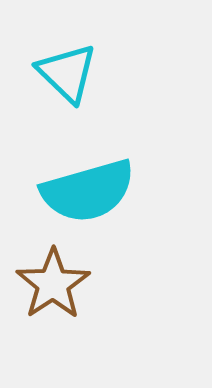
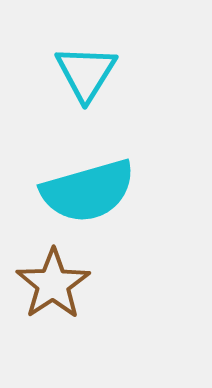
cyan triangle: moved 19 px right; rotated 18 degrees clockwise
